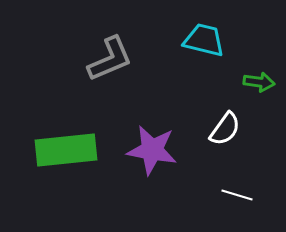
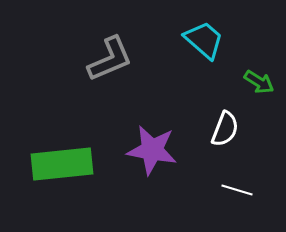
cyan trapezoid: rotated 27 degrees clockwise
green arrow: rotated 24 degrees clockwise
white semicircle: rotated 15 degrees counterclockwise
green rectangle: moved 4 px left, 14 px down
white line: moved 5 px up
